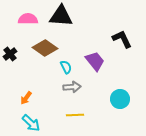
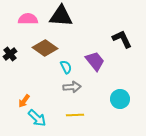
orange arrow: moved 2 px left, 3 px down
cyan arrow: moved 6 px right, 5 px up
